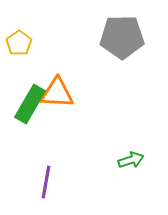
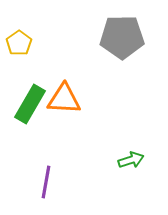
orange triangle: moved 7 px right, 6 px down
